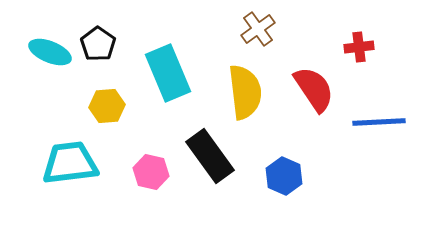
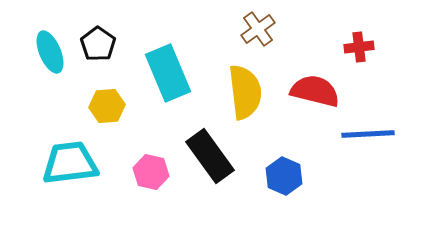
cyan ellipse: rotated 45 degrees clockwise
red semicircle: moved 1 px right, 2 px down; rotated 42 degrees counterclockwise
blue line: moved 11 px left, 12 px down
